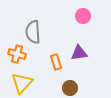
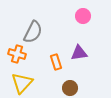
gray semicircle: rotated 150 degrees counterclockwise
